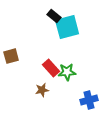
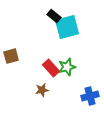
green star: moved 5 px up; rotated 12 degrees counterclockwise
blue cross: moved 1 px right, 4 px up
